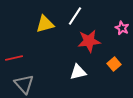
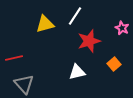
red star: rotated 10 degrees counterclockwise
white triangle: moved 1 px left
